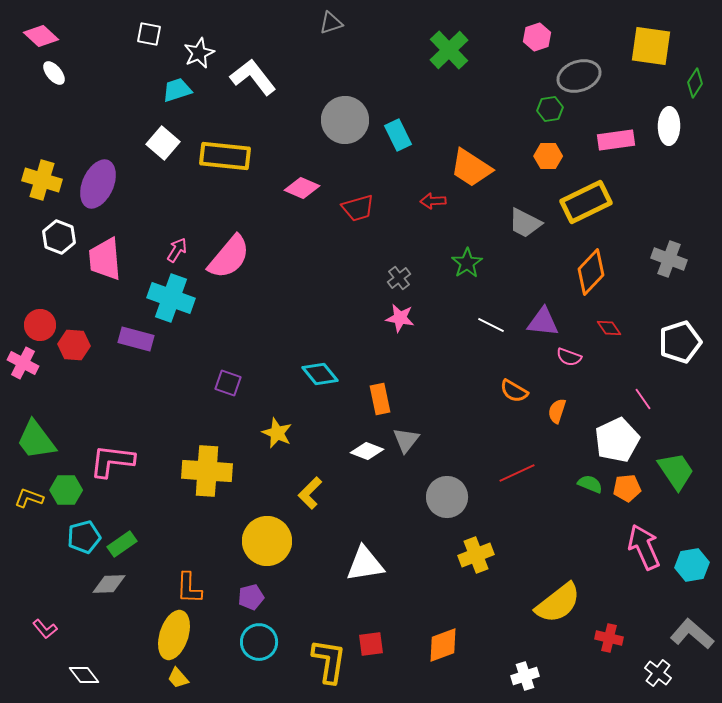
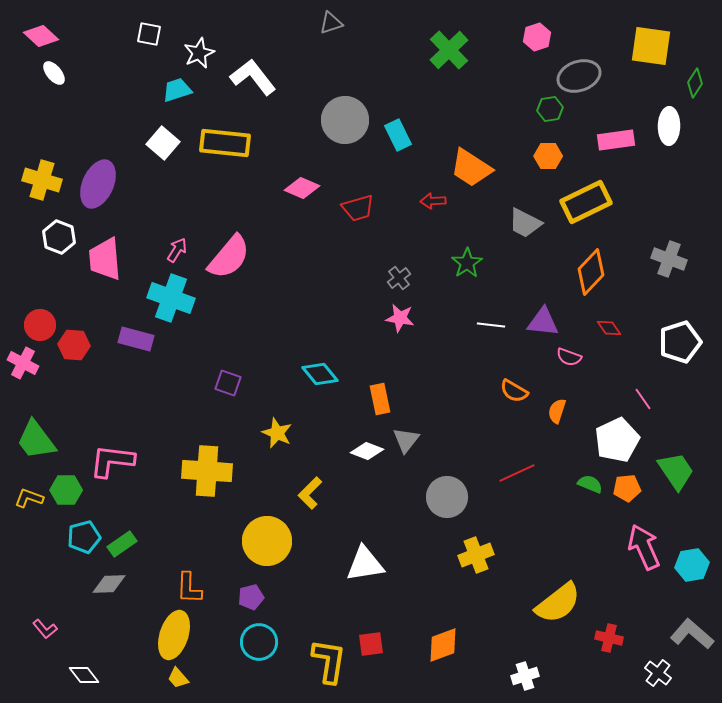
yellow rectangle at (225, 156): moved 13 px up
white line at (491, 325): rotated 20 degrees counterclockwise
